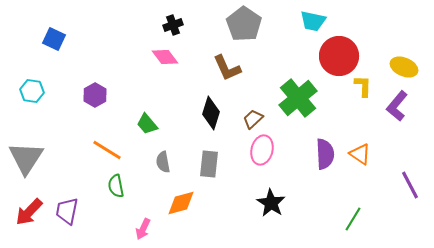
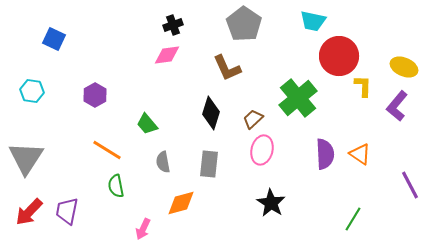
pink diamond: moved 2 px right, 2 px up; rotated 60 degrees counterclockwise
